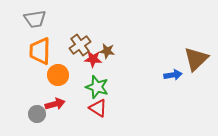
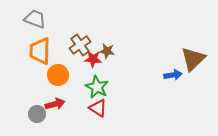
gray trapezoid: rotated 150 degrees counterclockwise
brown triangle: moved 3 px left
green star: rotated 10 degrees clockwise
